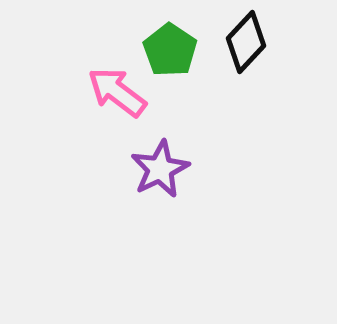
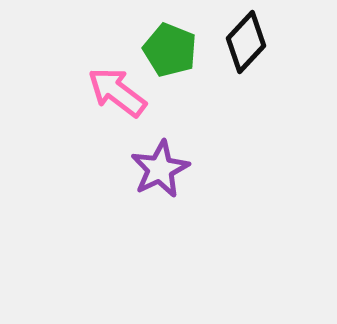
green pentagon: rotated 12 degrees counterclockwise
